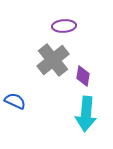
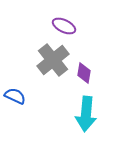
purple ellipse: rotated 30 degrees clockwise
purple diamond: moved 1 px right, 3 px up
blue semicircle: moved 5 px up
